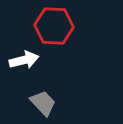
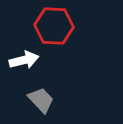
gray trapezoid: moved 2 px left, 3 px up
